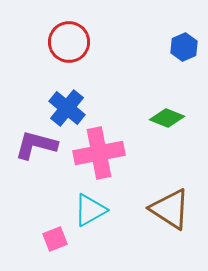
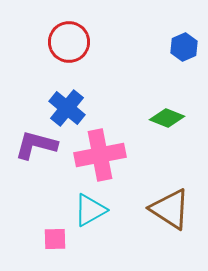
pink cross: moved 1 px right, 2 px down
pink square: rotated 20 degrees clockwise
